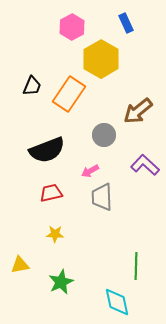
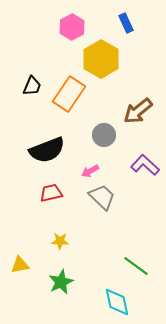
gray trapezoid: rotated 136 degrees clockwise
yellow star: moved 5 px right, 7 px down
green line: rotated 56 degrees counterclockwise
